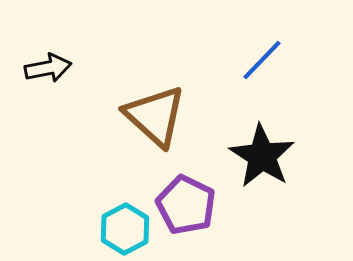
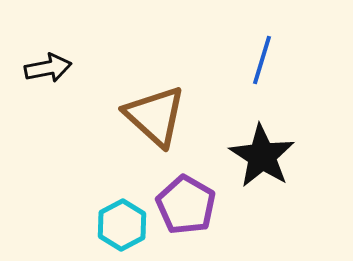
blue line: rotated 27 degrees counterclockwise
purple pentagon: rotated 4 degrees clockwise
cyan hexagon: moved 3 px left, 4 px up
